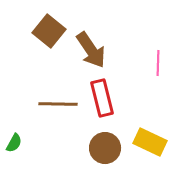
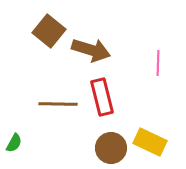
brown arrow: rotated 39 degrees counterclockwise
red rectangle: moved 1 px up
brown circle: moved 6 px right
